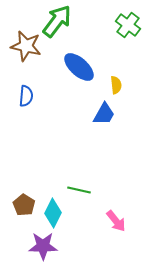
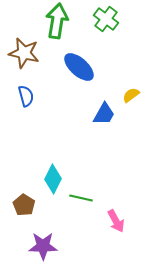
green arrow: rotated 28 degrees counterclockwise
green cross: moved 22 px left, 6 px up
brown star: moved 2 px left, 7 px down
yellow semicircle: moved 15 px right, 10 px down; rotated 120 degrees counterclockwise
blue semicircle: rotated 20 degrees counterclockwise
green line: moved 2 px right, 8 px down
cyan diamond: moved 34 px up
pink arrow: rotated 10 degrees clockwise
